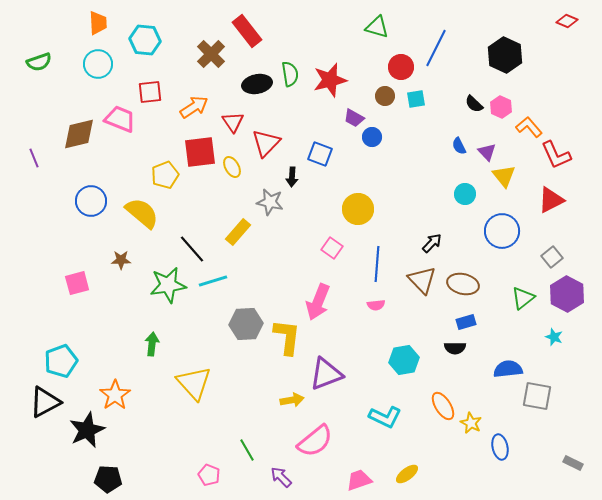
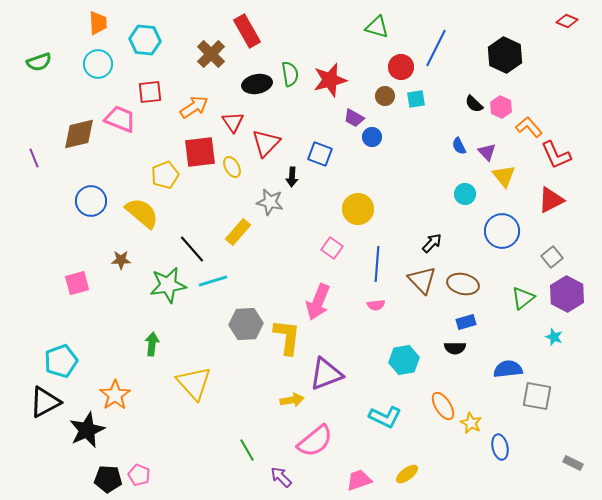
red rectangle at (247, 31): rotated 8 degrees clockwise
pink pentagon at (209, 475): moved 70 px left
